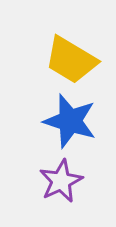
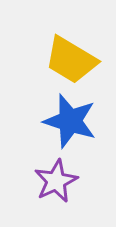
purple star: moved 5 px left
